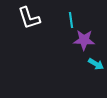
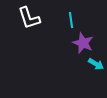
purple star: moved 1 px left, 3 px down; rotated 20 degrees clockwise
